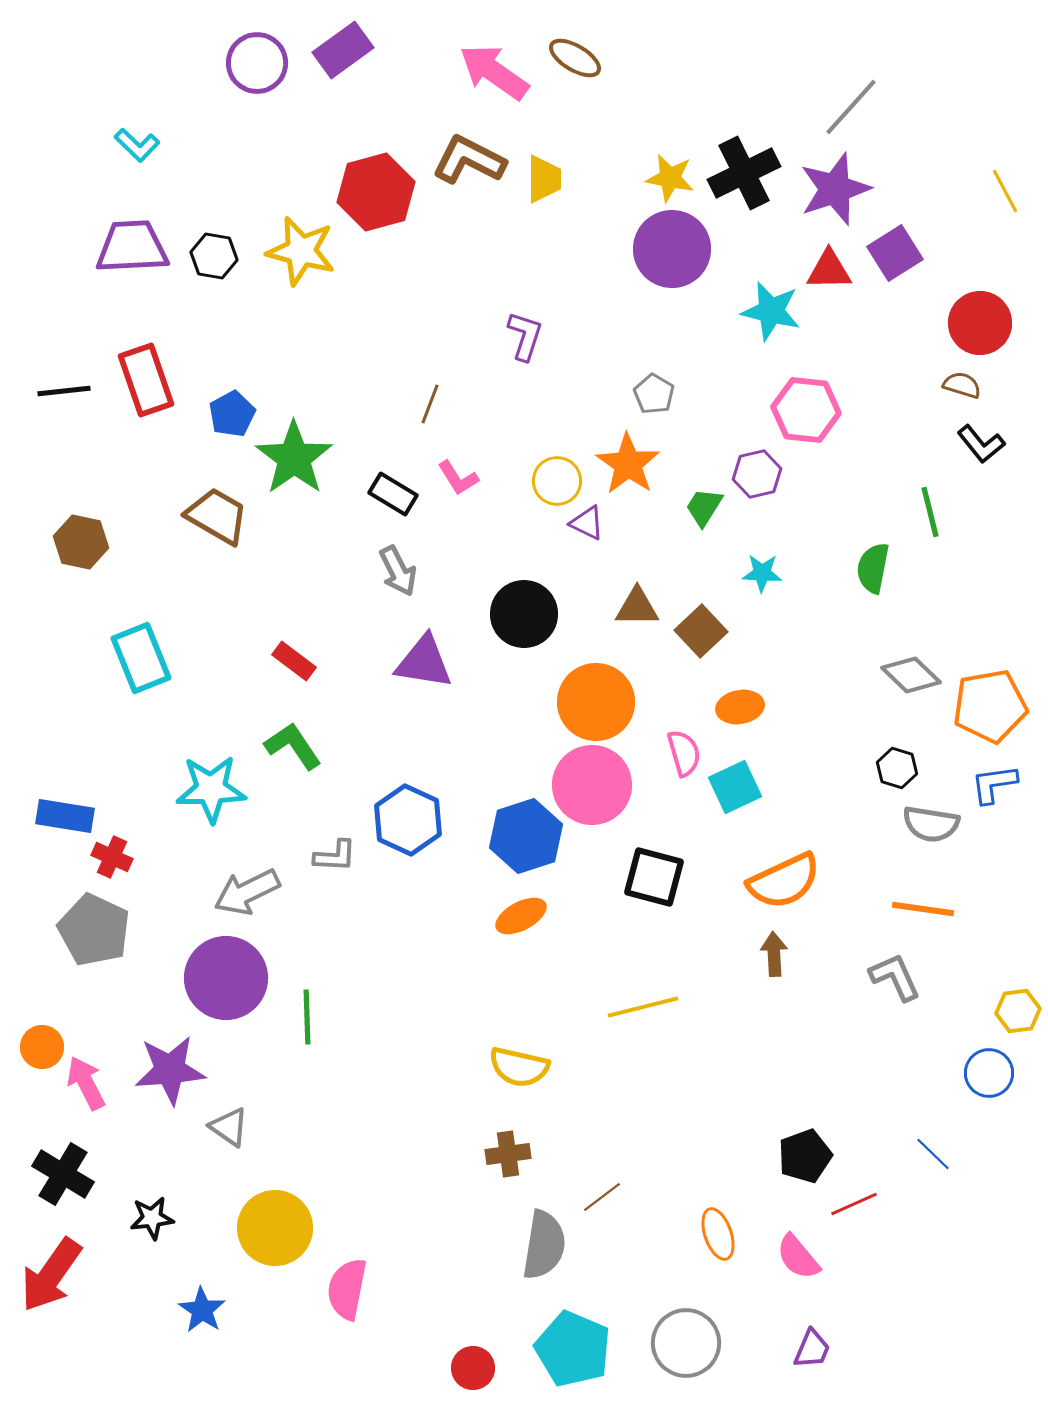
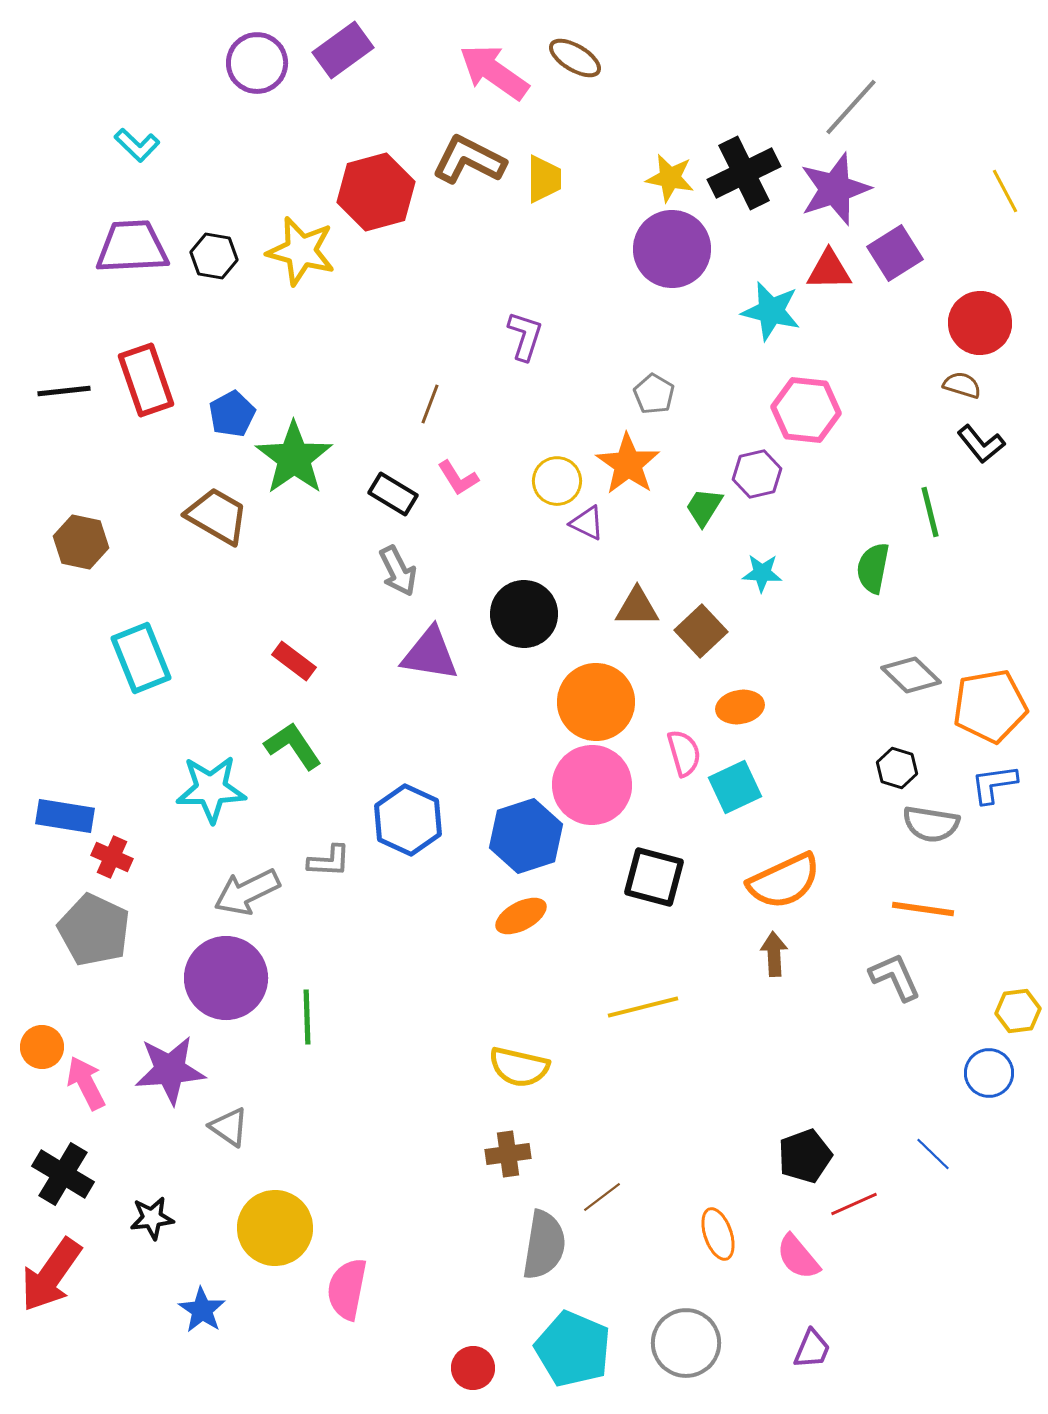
purple triangle at (424, 662): moved 6 px right, 8 px up
gray L-shape at (335, 856): moved 6 px left, 5 px down
